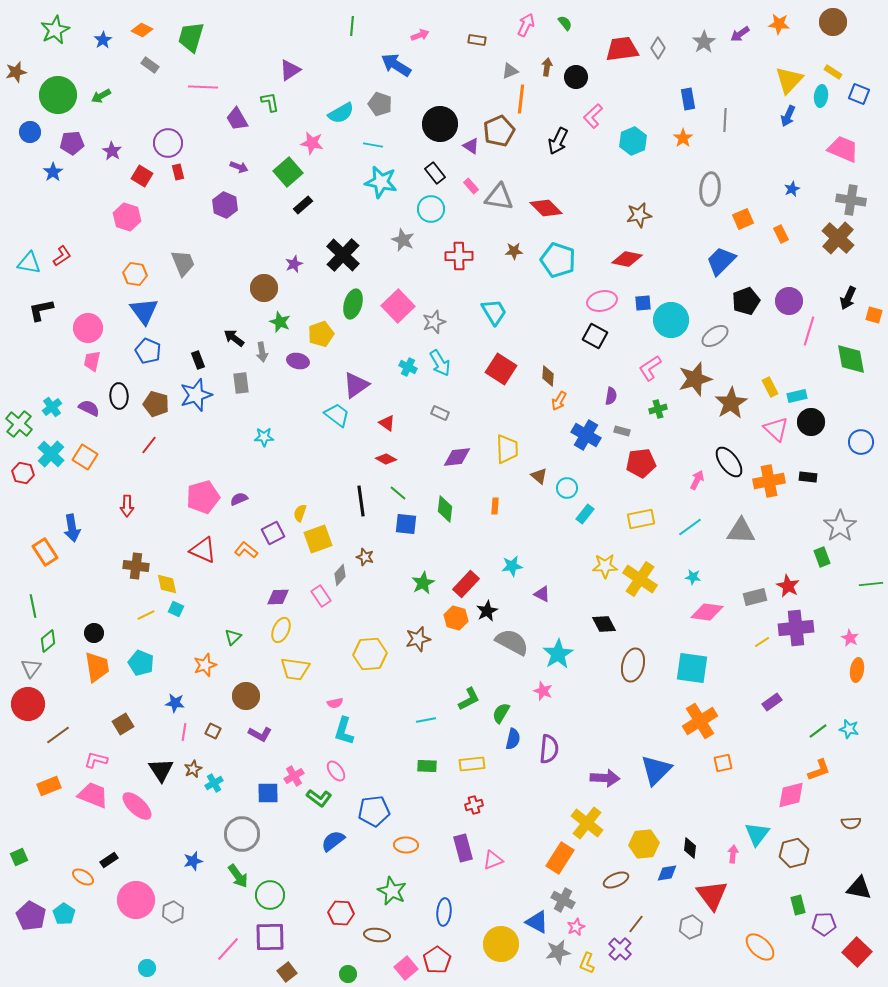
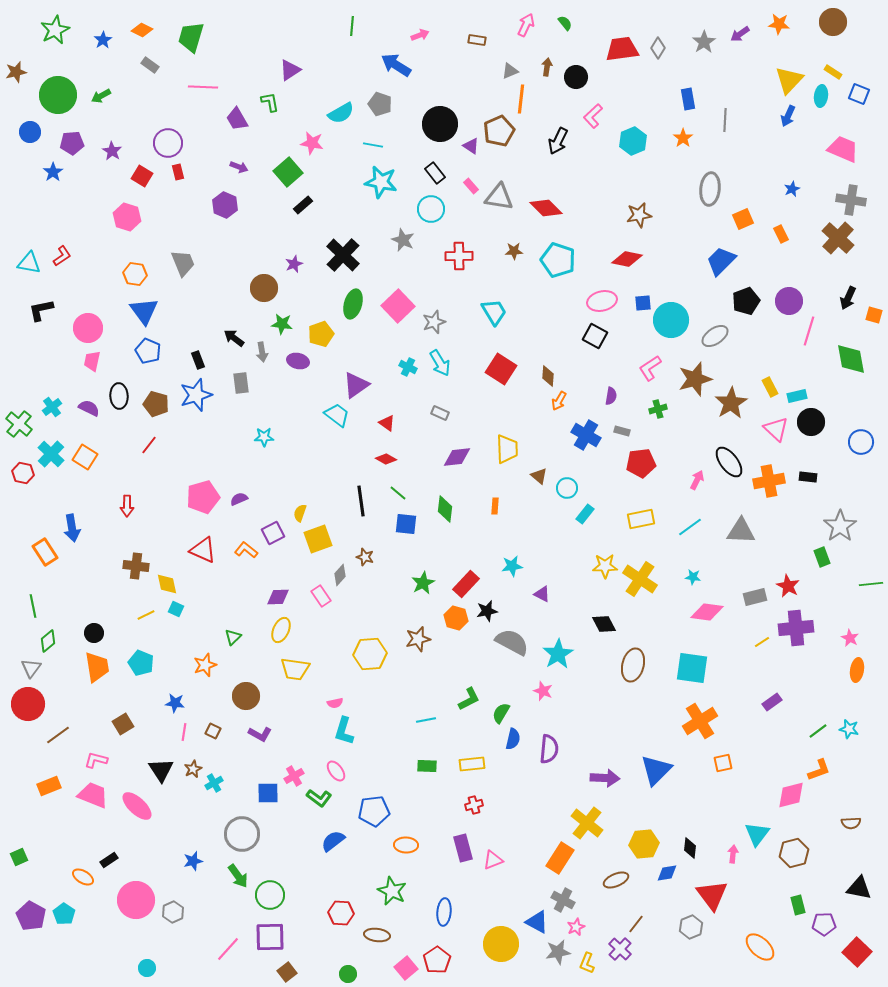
green star at (280, 322): moved 2 px right, 2 px down; rotated 15 degrees counterclockwise
black star at (487, 611): rotated 15 degrees clockwise
